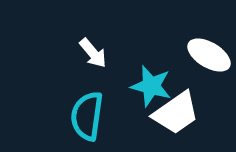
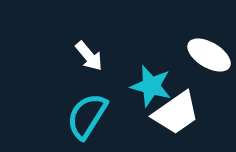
white arrow: moved 4 px left, 3 px down
cyan semicircle: rotated 24 degrees clockwise
